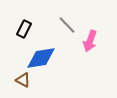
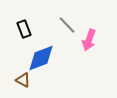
black rectangle: rotated 48 degrees counterclockwise
pink arrow: moved 1 px left, 1 px up
blue diamond: rotated 12 degrees counterclockwise
